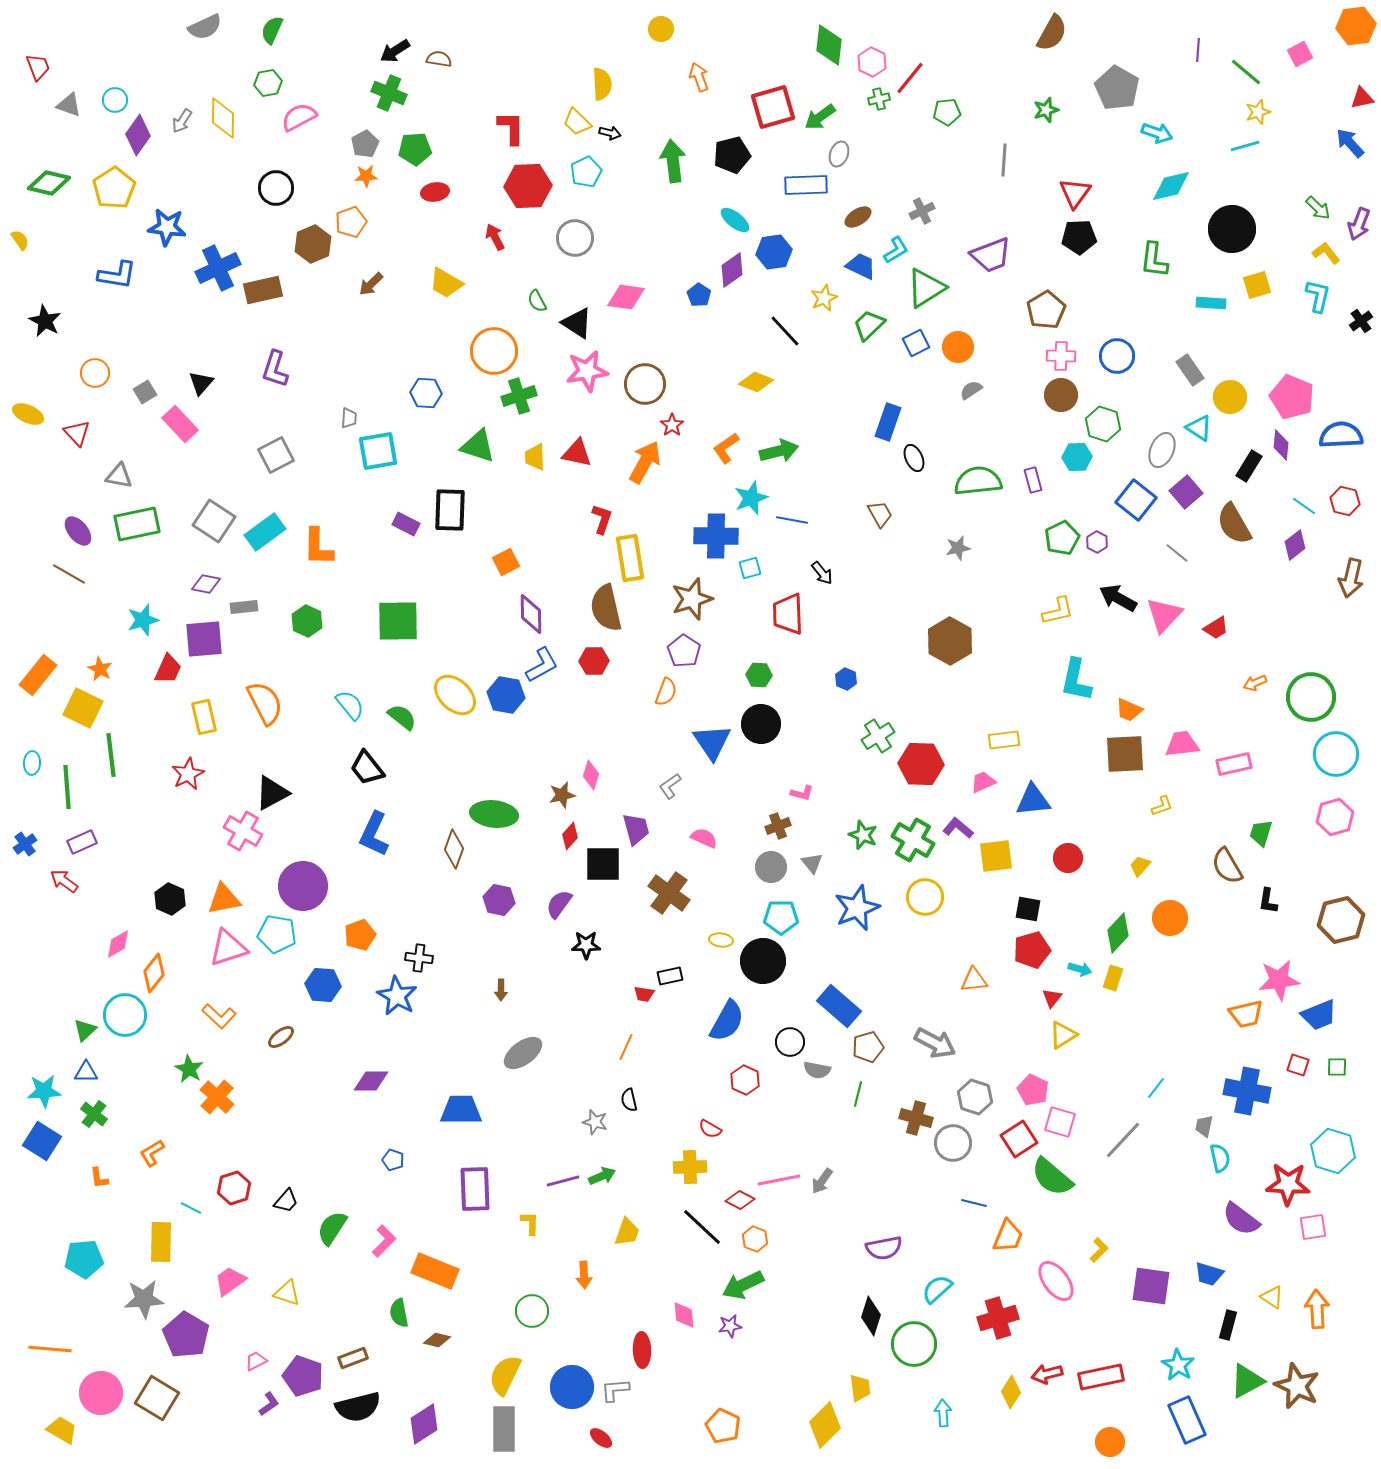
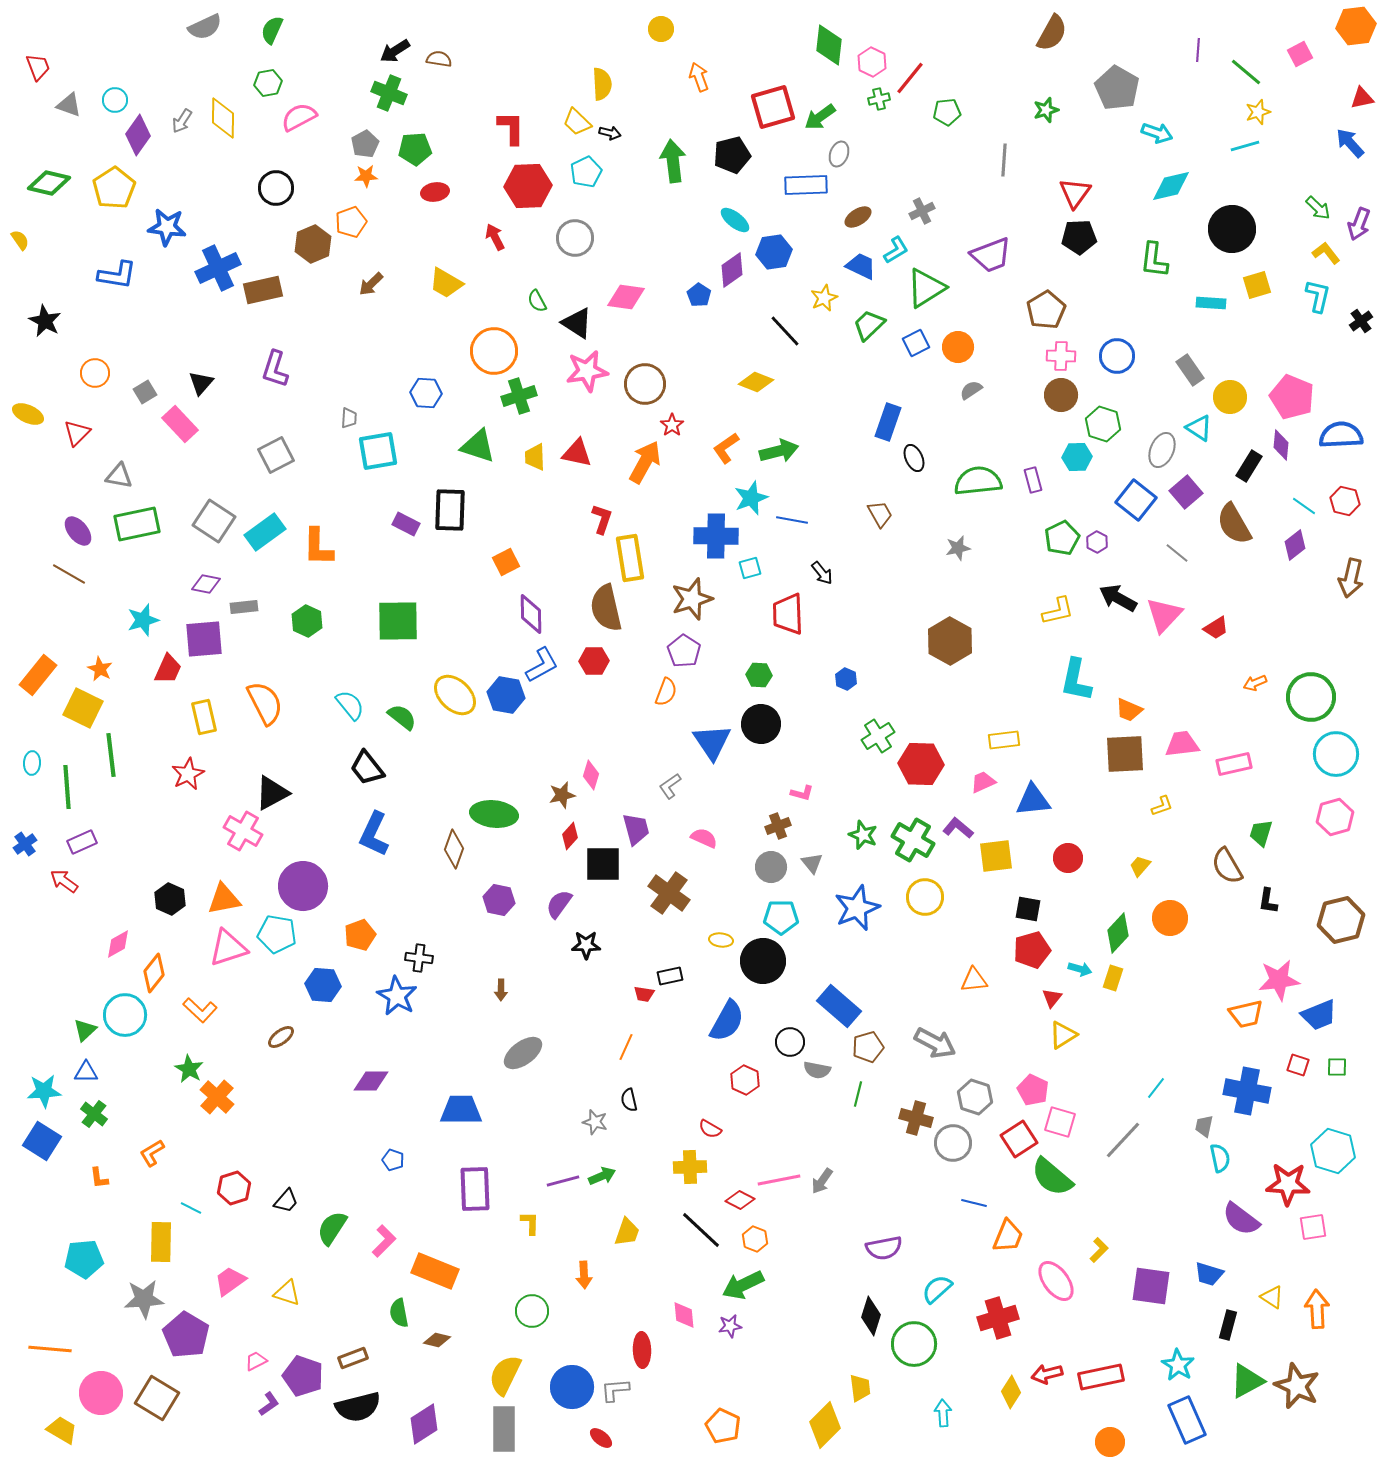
red triangle at (77, 433): rotated 28 degrees clockwise
orange L-shape at (219, 1016): moved 19 px left, 6 px up
black line at (702, 1227): moved 1 px left, 3 px down
